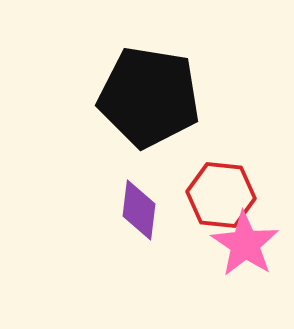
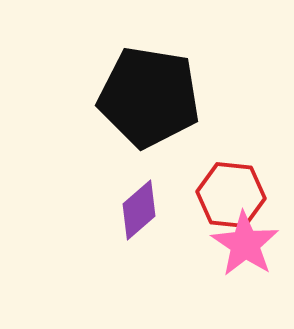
red hexagon: moved 10 px right
purple diamond: rotated 42 degrees clockwise
